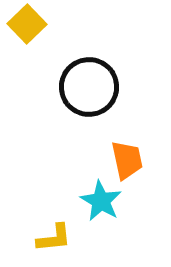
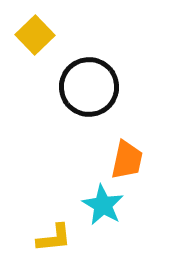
yellow square: moved 8 px right, 11 px down
orange trapezoid: rotated 24 degrees clockwise
cyan star: moved 2 px right, 4 px down
